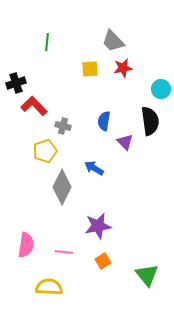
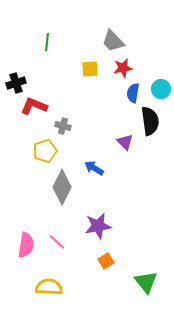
red L-shape: rotated 24 degrees counterclockwise
blue semicircle: moved 29 px right, 28 px up
pink line: moved 7 px left, 10 px up; rotated 36 degrees clockwise
orange square: moved 3 px right
green triangle: moved 1 px left, 7 px down
